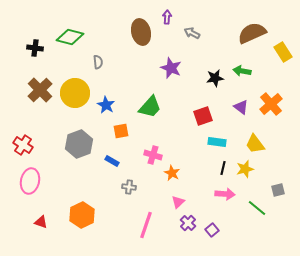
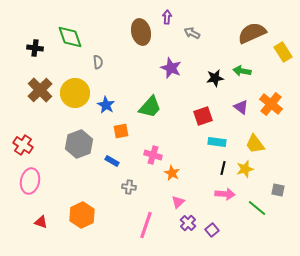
green diamond: rotated 56 degrees clockwise
orange cross: rotated 10 degrees counterclockwise
gray square: rotated 24 degrees clockwise
